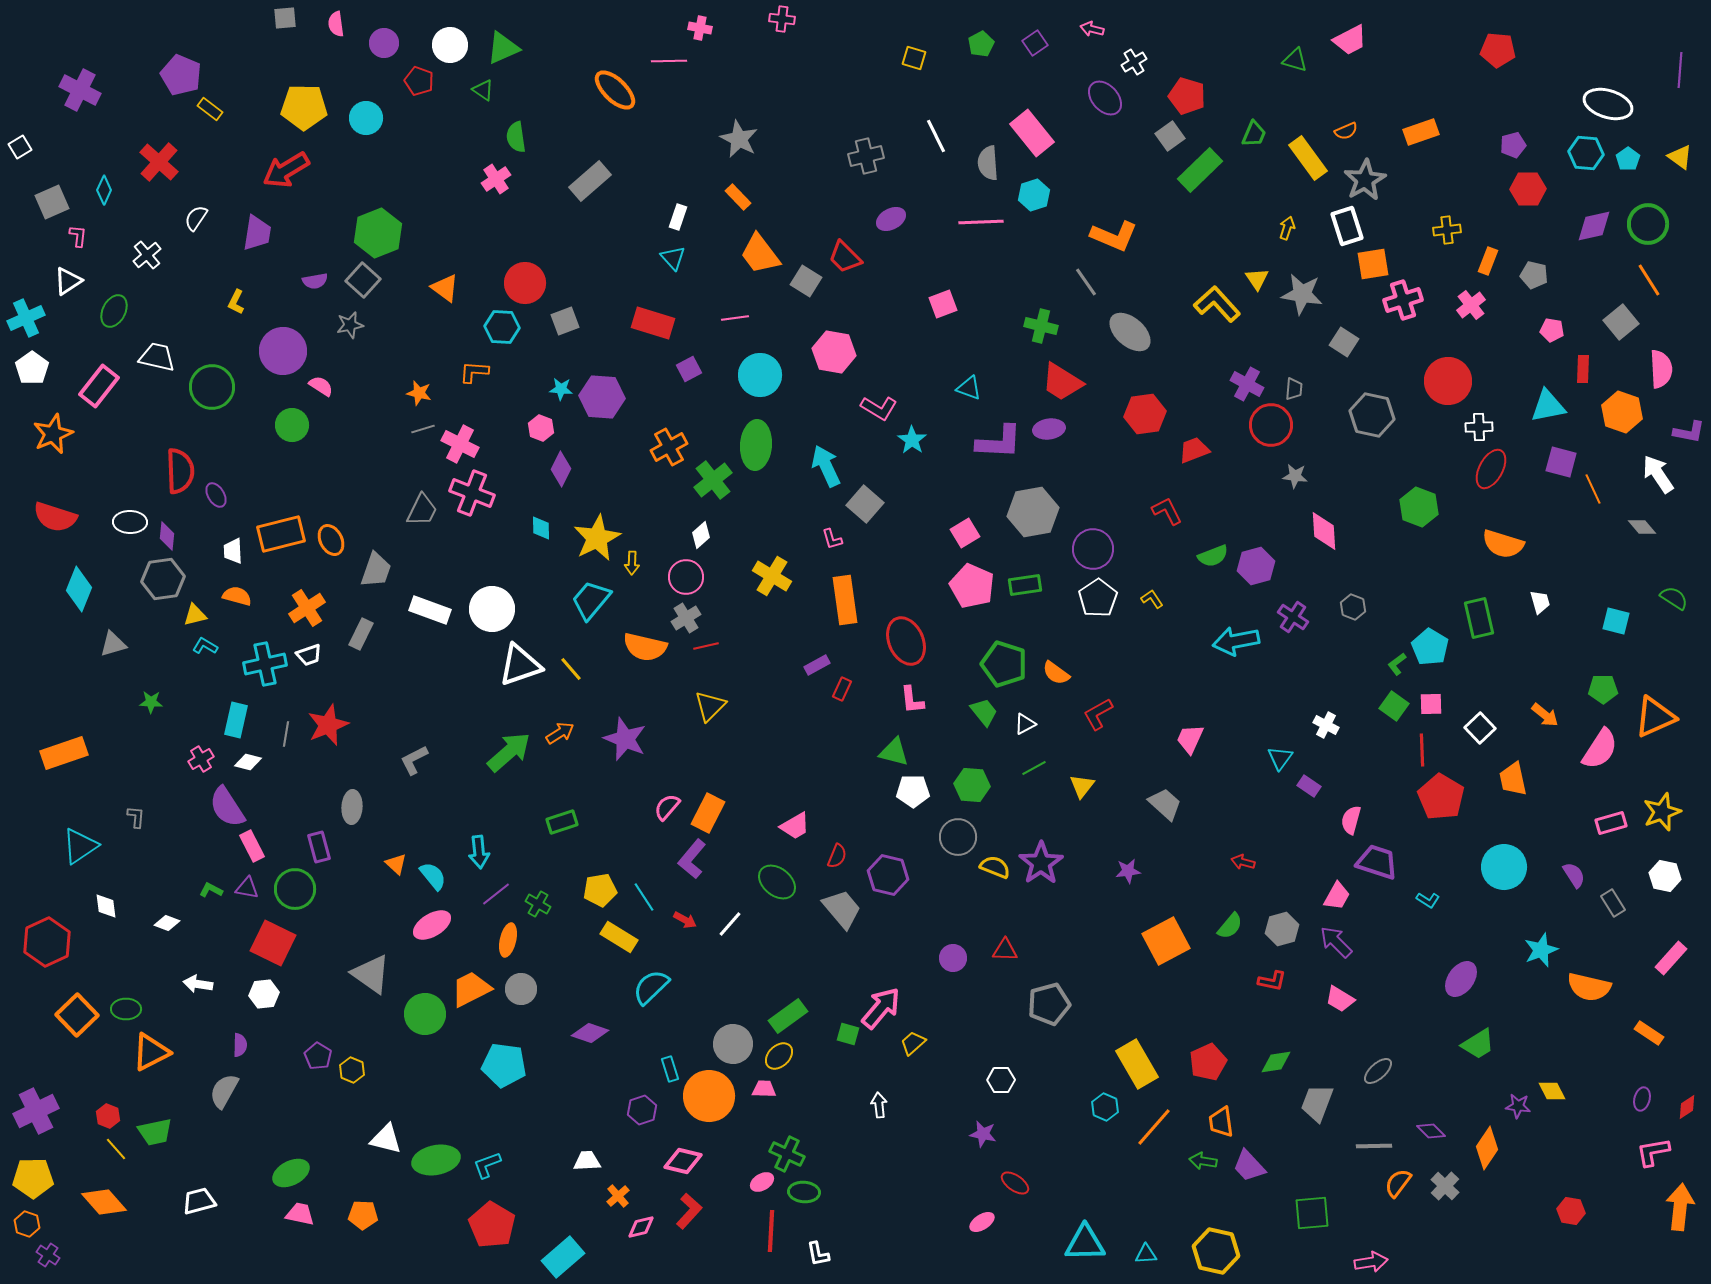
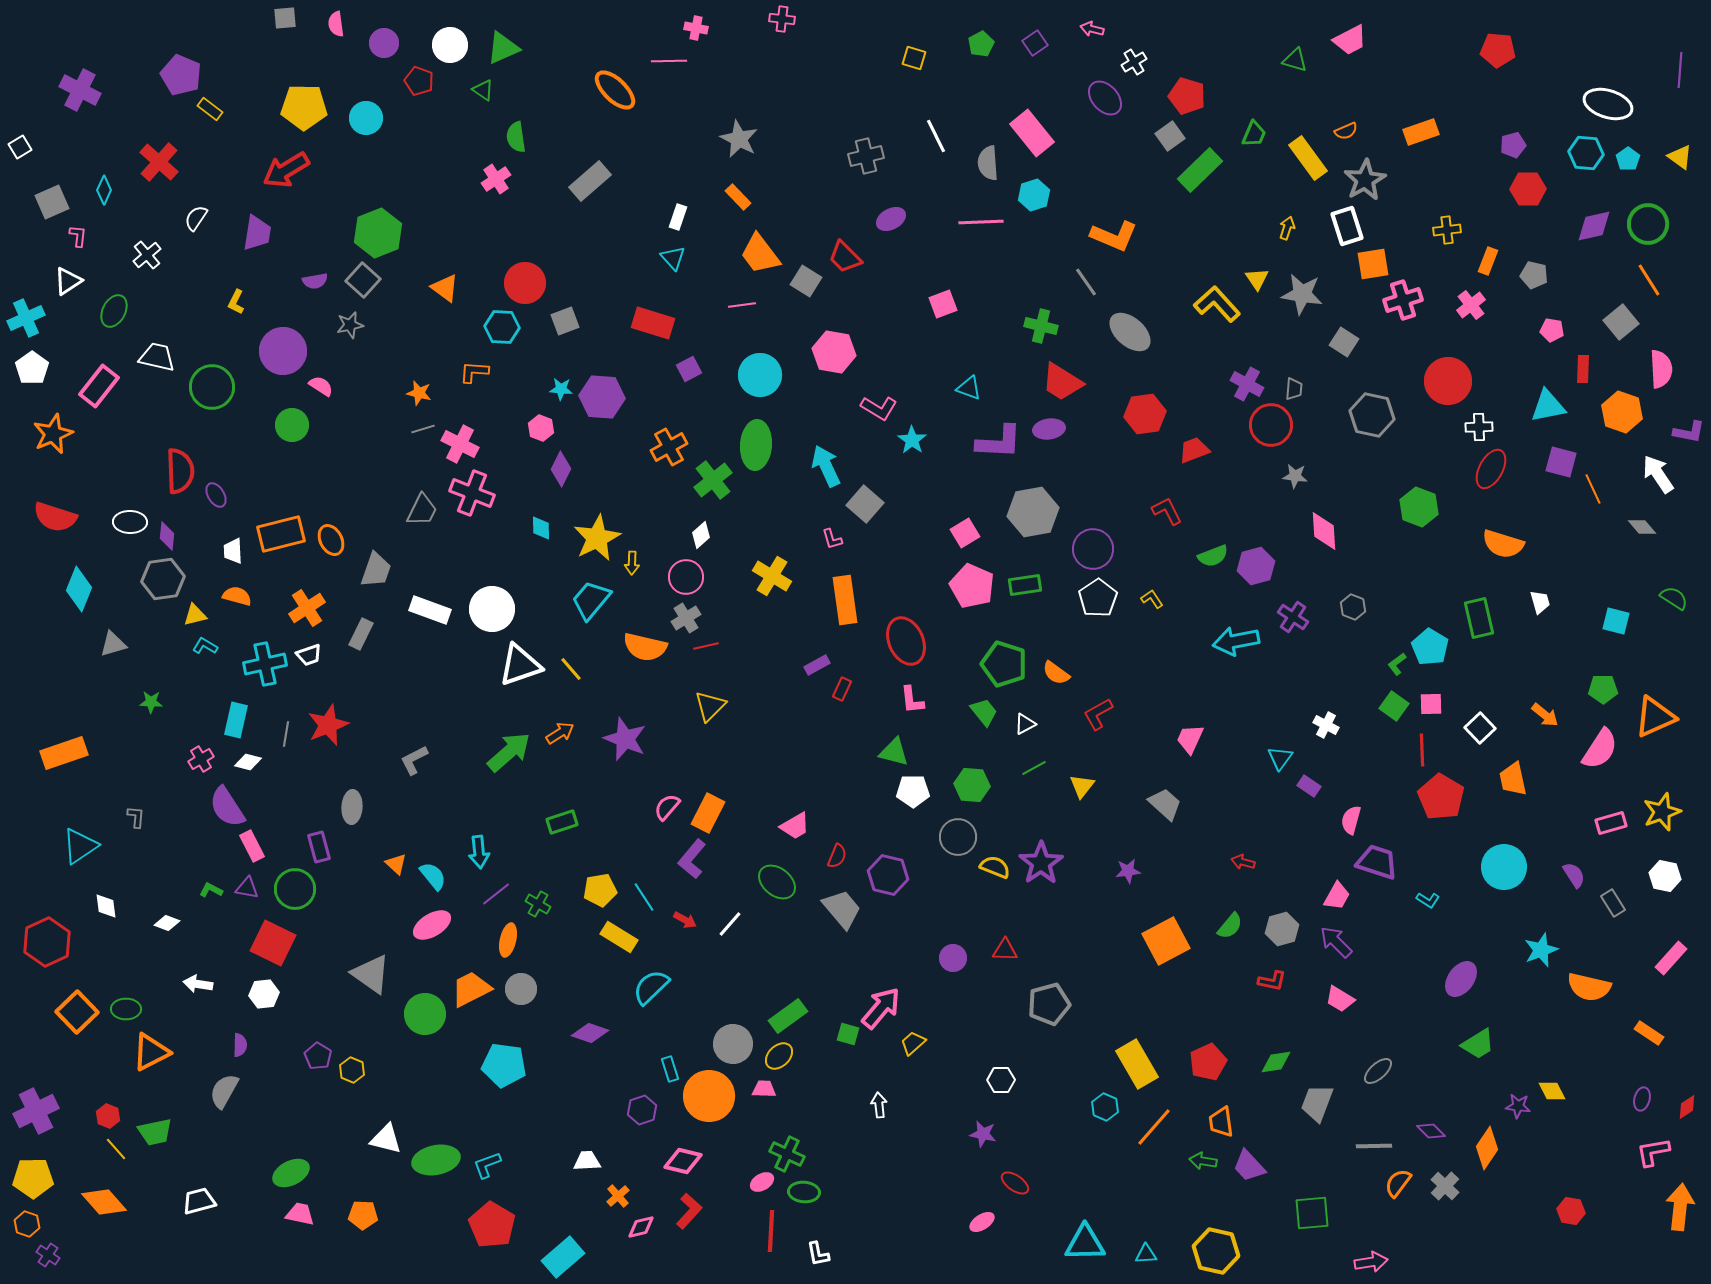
pink cross at (700, 28): moved 4 px left
pink line at (735, 318): moved 7 px right, 13 px up
orange square at (77, 1015): moved 3 px up
